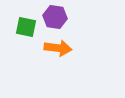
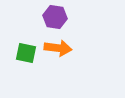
green square: moved 26 px down
